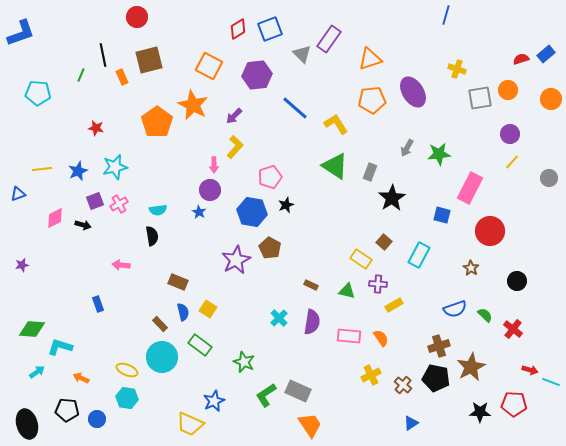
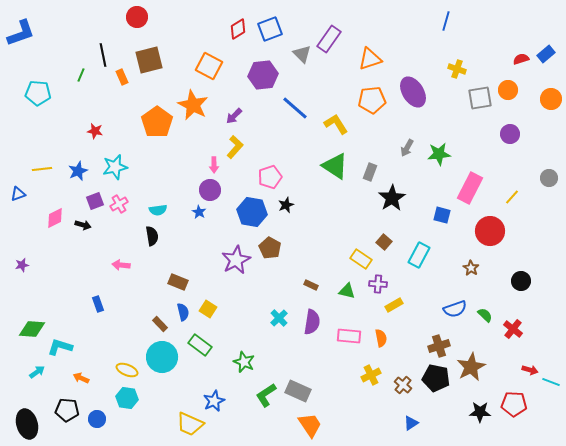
blue line at (446, 15): moved 6 px down
purple hexagon at (257, 75): moved 6 px right
red star at (96, 128): moved 1 px left, 3 px down
yellow line at (512, 162): moved 35 px down
black circle at (517, 281): moved 4 px right
orange semicircle at (381, 338): rotated 24 degrees clockwise
